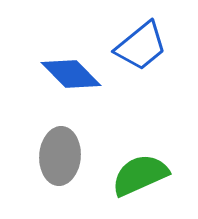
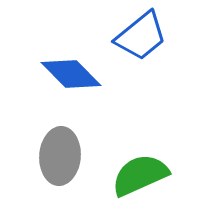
blue trapezoid: moved 10 px up
